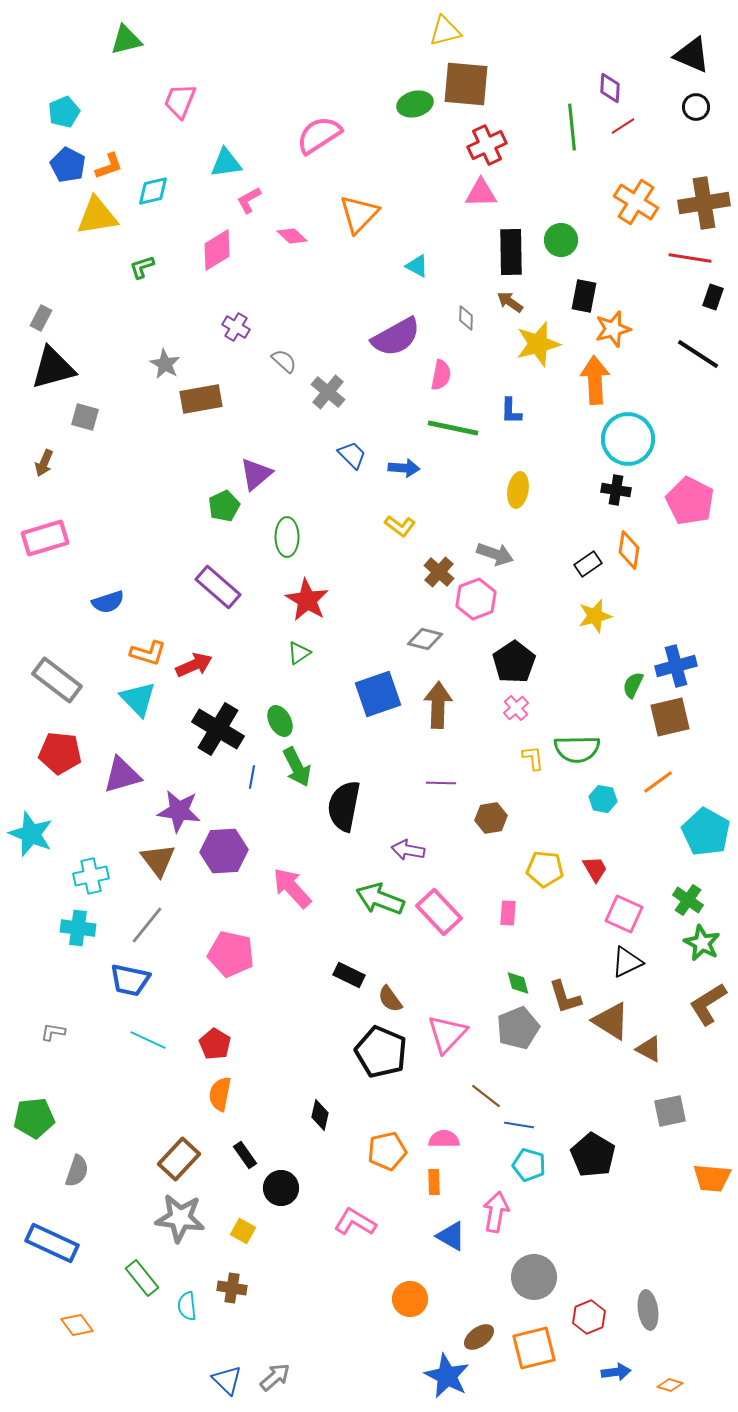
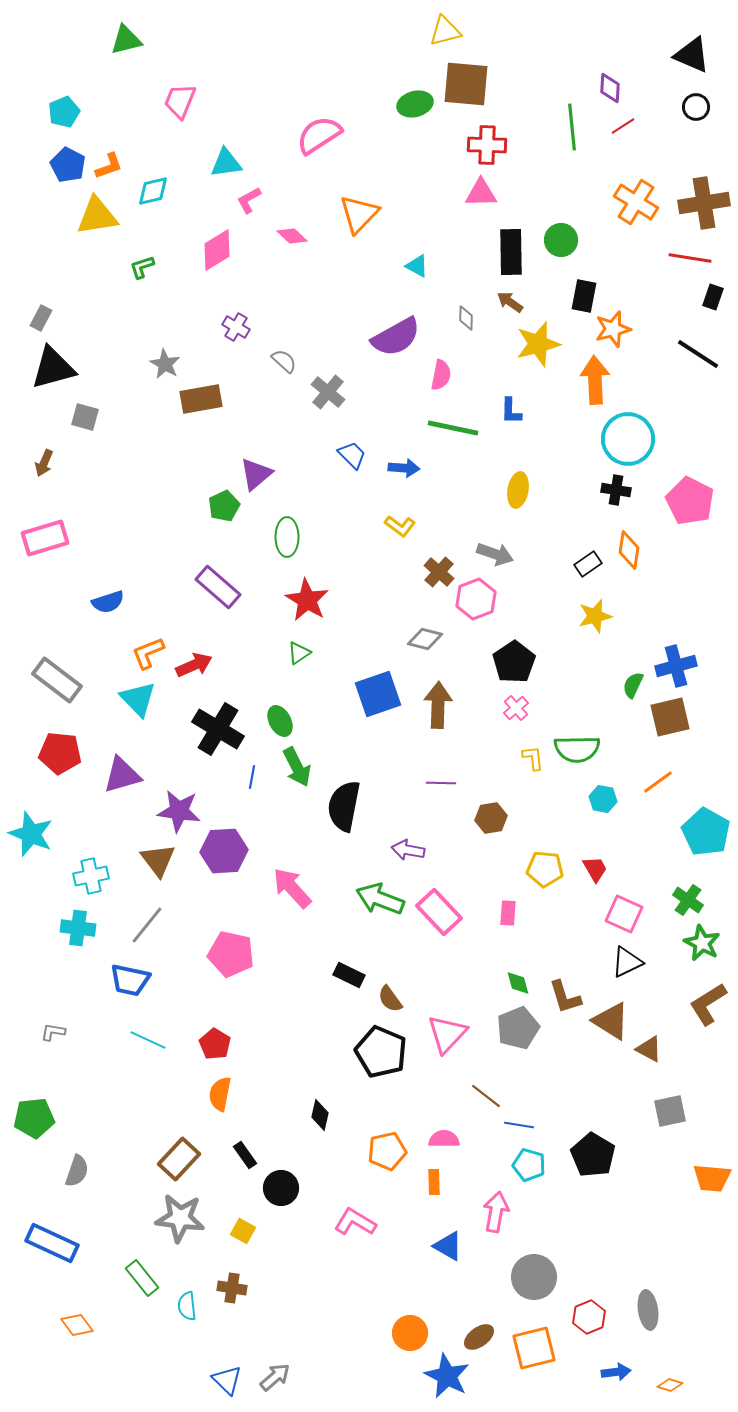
red cross at (487, 145): rotated 27 degrees clockwise
orange L-shape at (148, 653): rotated 141 degrees clockwise
blue triangle at (451, 1236): moved 3 px left, 10 px down
orange circle at (410, 1299): moved 34 px down
